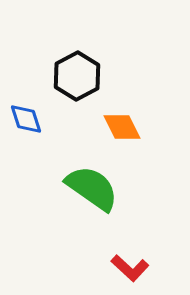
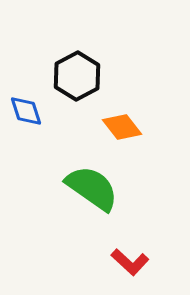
blue diamond: moved 8 px up
orange diamond: rotated 12 degrees counterclockwise
red L-shape: moved 6 px up
